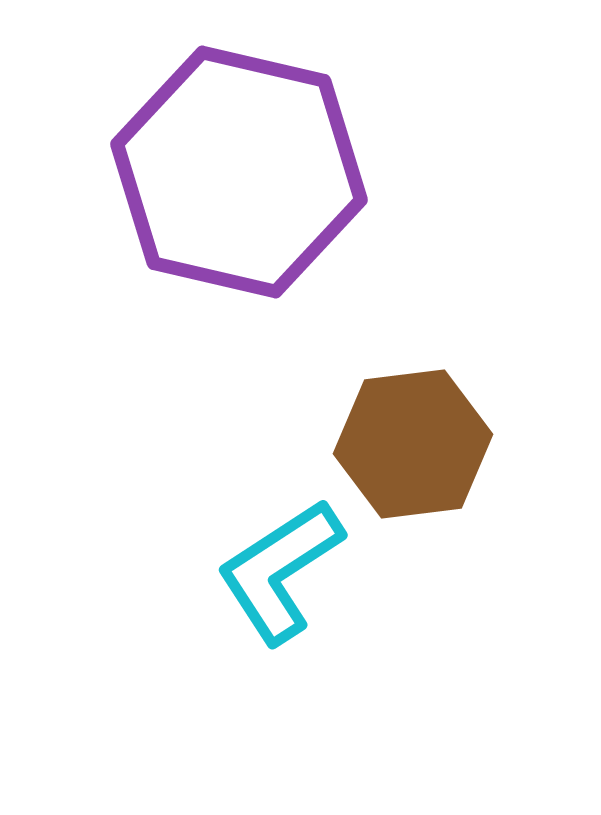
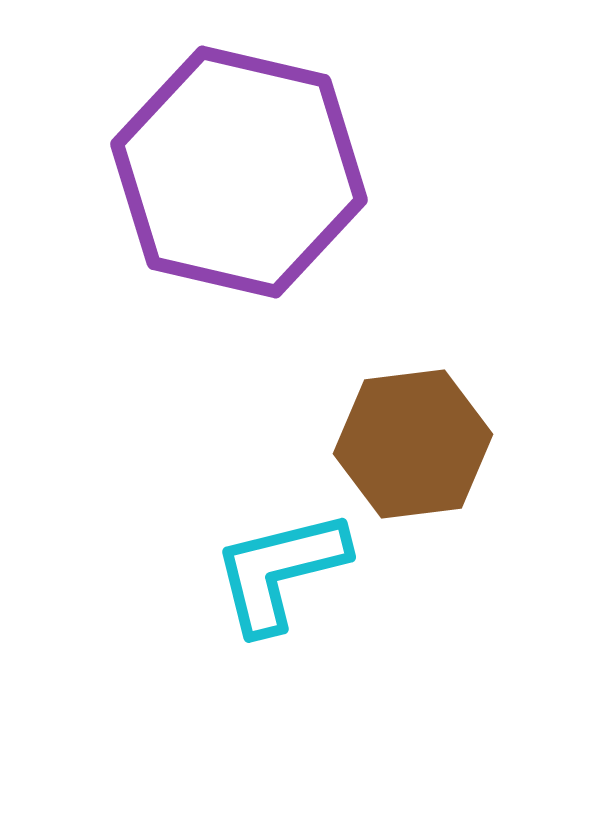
cyan L-shape: rotated 19 degrees clockwise
